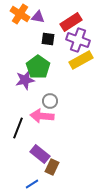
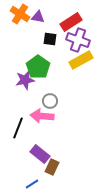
black square: moved 2 px right
